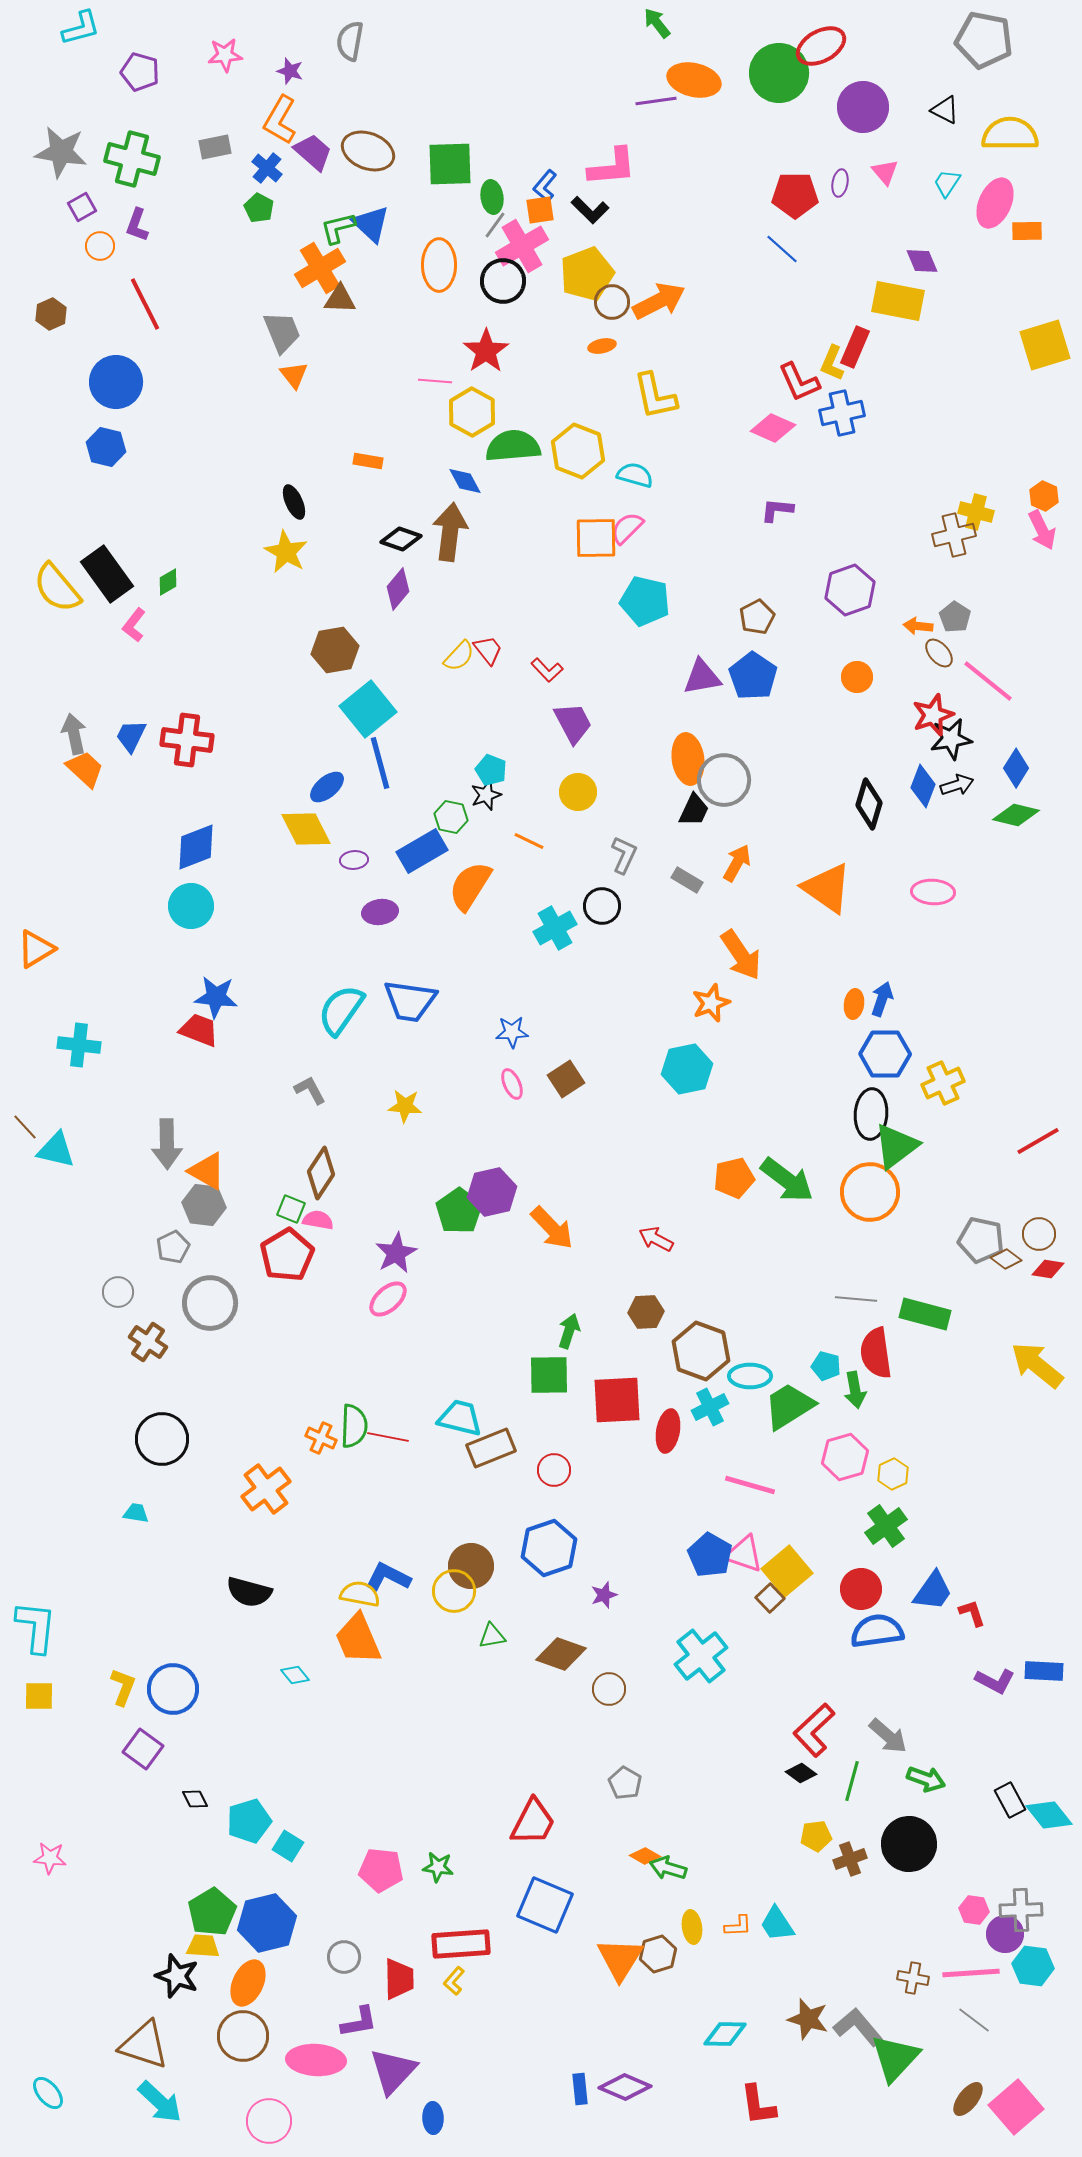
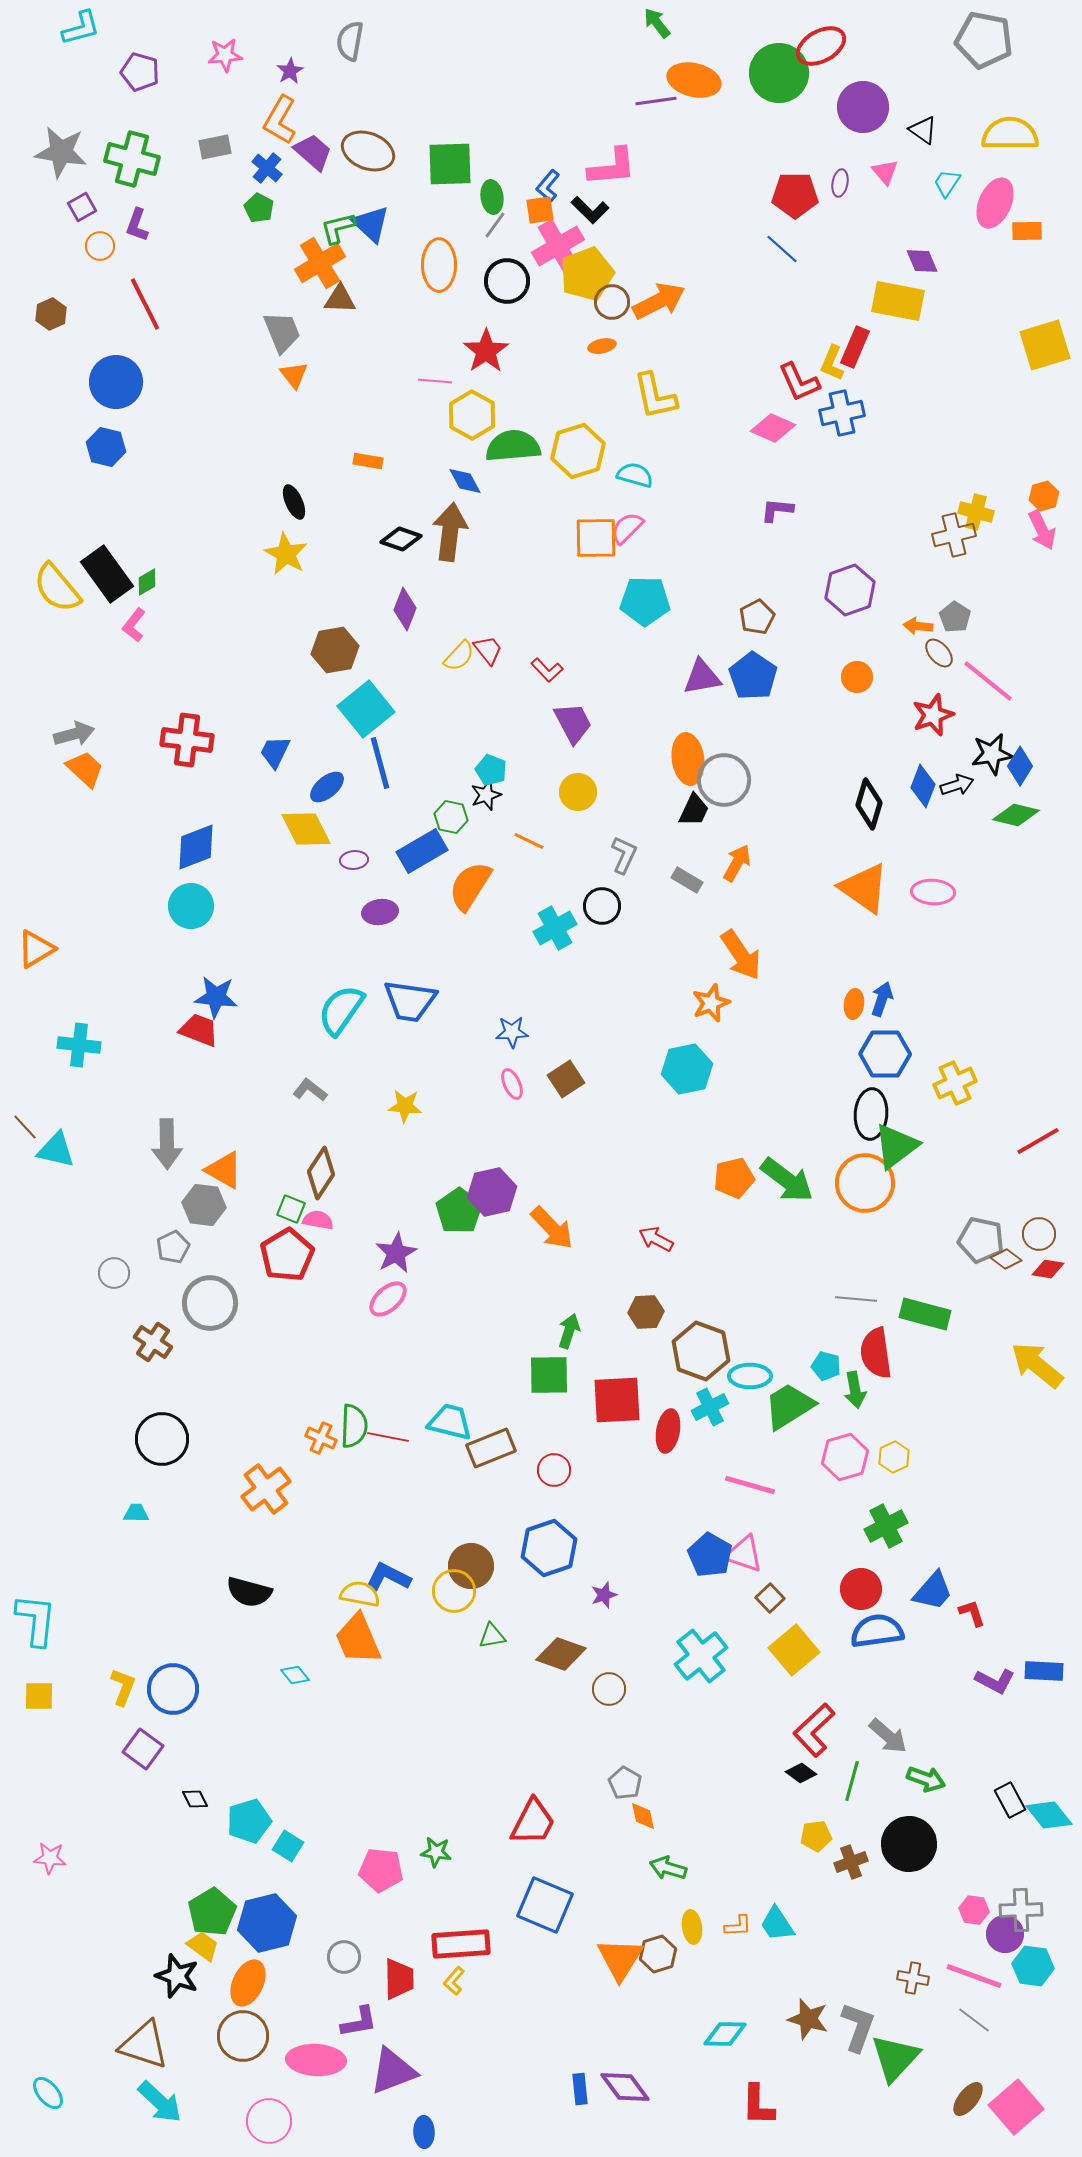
purple star at (290, 71): rotated 24 degrees clockwise
black triangle at (945, 110): moved 22 px left, 20 px down; rotated 8 degrees clockwise
blue L-shape at (545, 186): moved 3 px right
pink cross at (522, 246): moved 36 px right
orange cross at (320, 268): moved 5 px up
black circle at (503, 281): moved 4 px right
yellow hexagon at (472, 412): moved 3 px down
yellow hexagon at (578, 451): rotated 22 degrees clockwise
orange hexagon at (1044, 496): rotated 20 degrees clockwise
yellow star at (286, 552): moved 2 px down
green diamond at (168, 582): moved 21 px left
purple diamond at (398, 589): moved 7 px right, 20 px down; rotated 18 degrees counterclockwise
cyan pentagon at (645, 601): rotated 12 degrees counterclockwise
cyan square at (368, 709): moved 2 px left
gray arrow at (74, 734): rotated 87 degrees clockwise
blue trapezoid at (131, 736): moved 144 px right, 16 px down
black star at (951, 739): moved 41 px right, 15 px down
blue diamond at (1016, 768): moved 4 px right, 2 px up
orange triangle at (827, 888): moved 37 px right
yellow cross at (943, 1083): moved 12 px right
gray L-shape at (310, 1090): rotated 24 degrees counterclockwise
orange triangle at (207, 1171): moved 17 px right, 1 px up
orange circle at (870, 1192): moved 5 px left, 9 px up
gray circle at (118, 1292): moved 4 px left, 19 px up
brown cross at (148, 1342): moved 5 px right
cyan trapezoid at (460, 1418): moved 10 px left, 4 px down
yellow hexagon at (893, 1474): moved 1 px right, 17 px up
cyan trapezoid at (136, 1513): rotated 8 degrees counterclockwise
green cross at (886, 1526): rotated 9 degrees clockwise
yellow square at (787, 1571): moved 7 px right, 79 px down
blue trapezoid at (933, 1591): rotated 6 degrees clockwise
cyan L-shape at (36, 1627): moved 7 px up
orange diamond at (645, 1856): moved 2 px left, 40 px up; rotated 48 degrees clockwise
brown cross at (850, 1859): moved 1 px right, 3 px down
green star at (438, 1867): moved 2 px left, 15 px up
yellow trapezoid at (203, 1946): rotated 32 degrees clockwise
pink line at (971, 1973): moved 3 px right, 3 px down; rotated 24 degrees clockwise
gray L-shape at (858, 2027): rotated 60 degrees clockwise
purple triangle at (393, 2071): rotated 26 degrees clockwise
purple diamond at (625, 2087): rotated 30 degrees clockwise
red L-shape at (758, 2105): rotated 9 degrees clockwise
blue ellipse at (433, 2118): moved 9 px left, 14 px down
